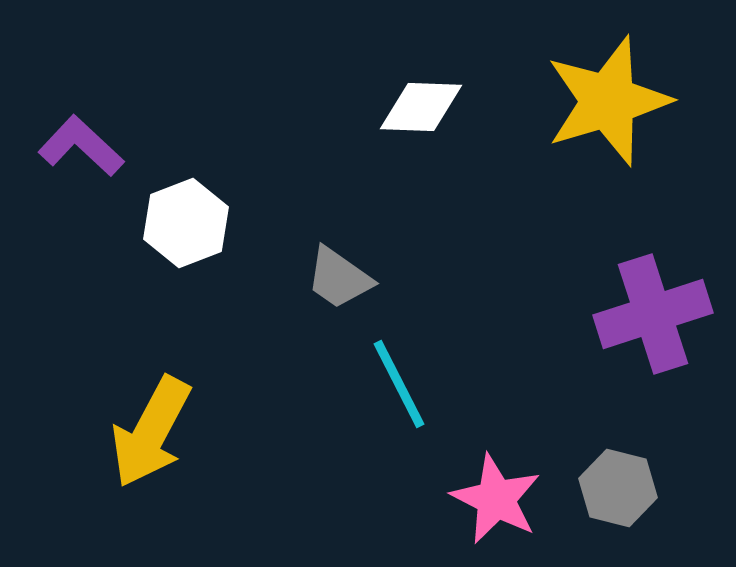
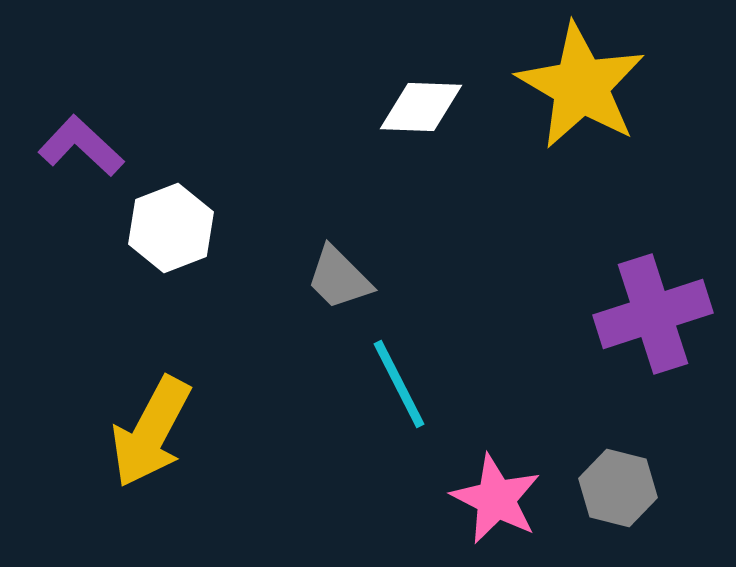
yellow star: moved 27 px left, 15 px up; rotated 25 degrees counterclockwise
white hexagon: moved 15 px left, 5 px down
gray trapezoid: rotated 10 degrees clockwise
